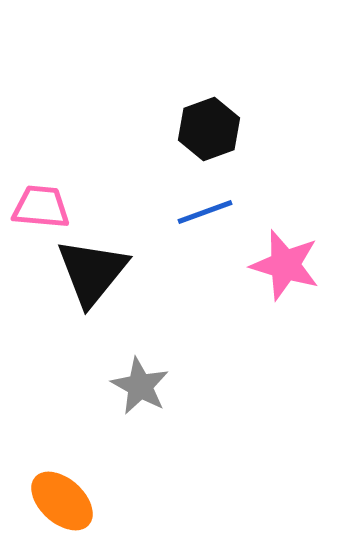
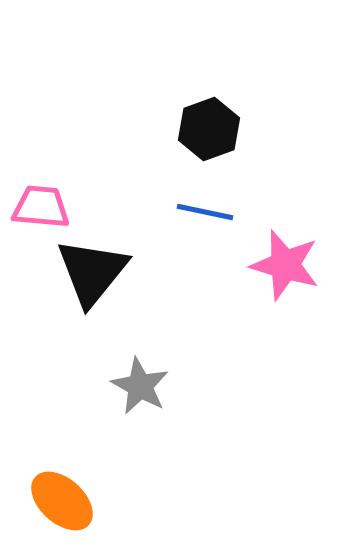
blue line: rotated 32 degrees clockwise
